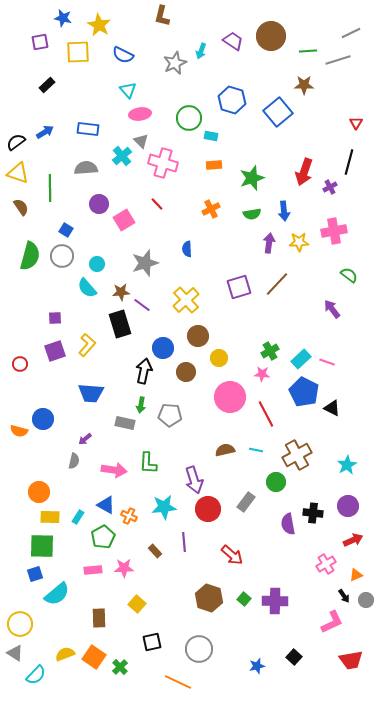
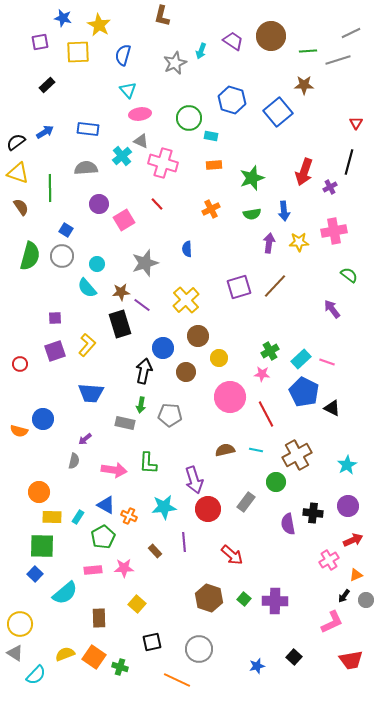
blue semicircle at (123, 55): rotated 80 degrees clockwise
gray triangle at (141, 141): rotated 21 degrees counterclockwise
brown line at (277, 284): moved 2 px left, 2 px down
yellow rectangle at (50, 517): moved 2 px right
pink cross at (326, 564): moved 3 px right, 4 px up
blue square at (35, 574): rotated 28 degrees counterclockwise
cyan semicircle at (57, 594): moved 8 px right, 1 px up
black arrow at (344, 596): rotated 72 degrees clockwise
green cross at (120, 667): rotated 28 degrees counterclockwise
orange line at (178, 682): moved 1 px left, 2 px up
